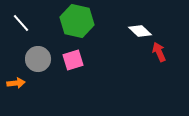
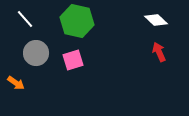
white line: moved 4 px right, 4 px up
white diamond: moved 16 px right, 11 px up
gray circle: moved 2 px left, 6 px up
orange arrow: rotated 42 degrees clockwise
